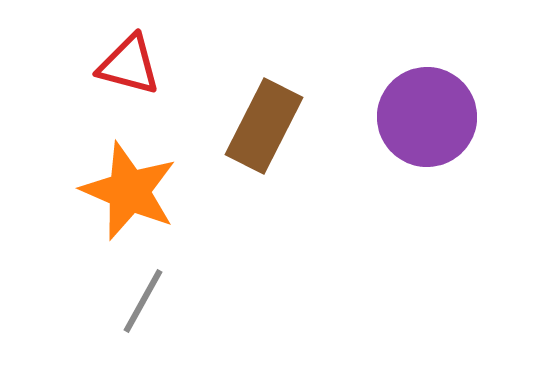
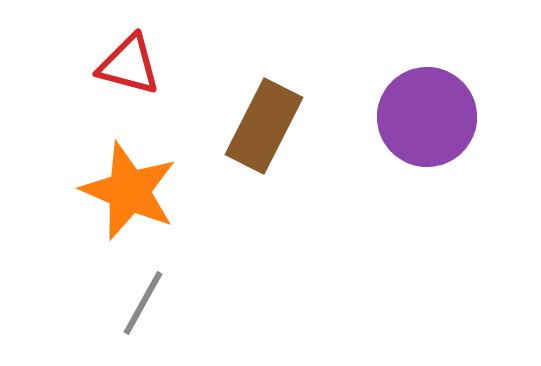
gray line: moved 2 px down
